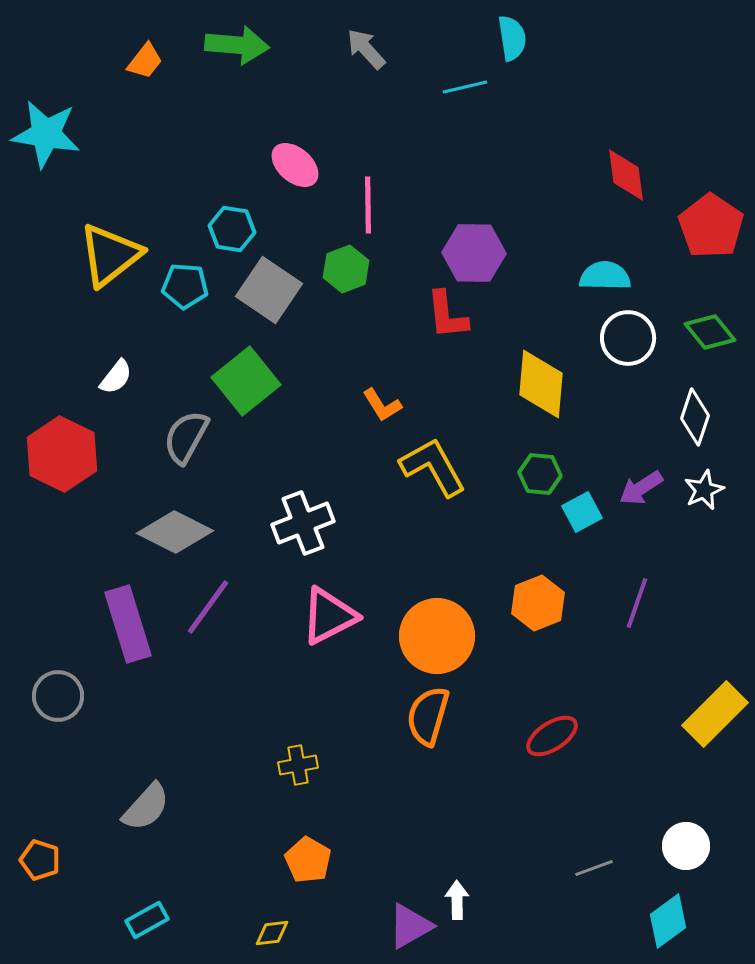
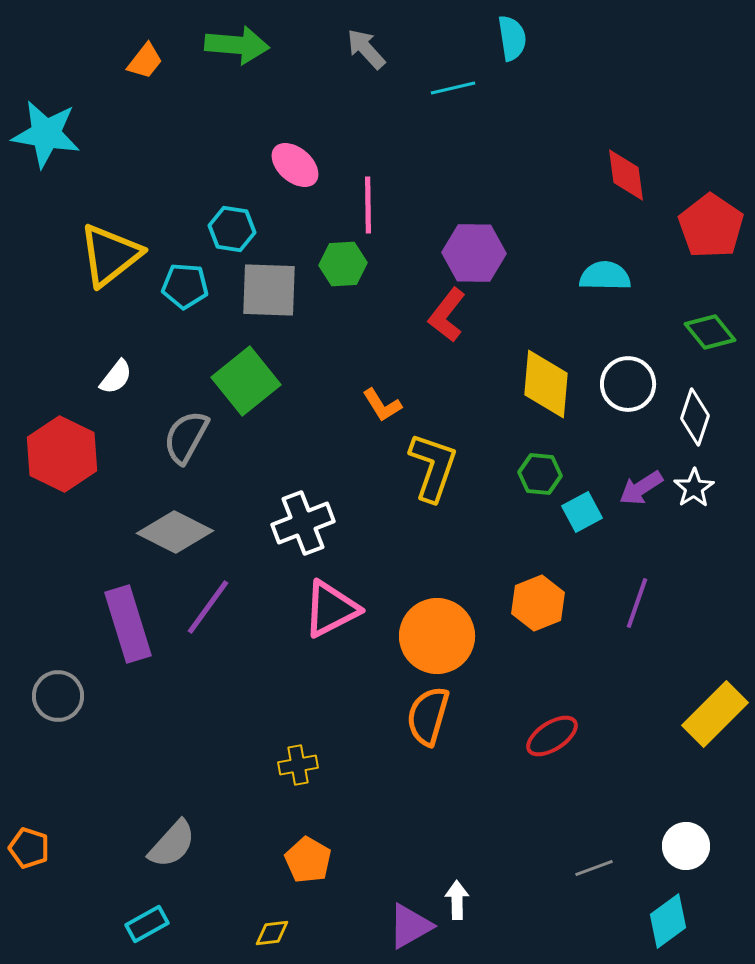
cyan line at (465, 87): moved 12 px left, 1 px down
green hexagon at (346, 269): moved 3 px left, 5 px up; rotated 18 degrees clockwise
gray square at (269, 290): rotated 32 degrees counterclockwise
red L-shape at (447, 315): rotated 44 degrees clockwise
white circle at (628, 338): moved 46 px down
yellow diamond at (541, 384): moved 5 px right
yellow L-shape at (433, 467): rotated 48 degrees clockwise
white star at (704, 490): moved 10 px left, 2 px up; rotated 9 degrees counterclockwise
pink triangle at (329, 616): moved 2 px right, 7 px up
gray semicircle at (146, 807): moved 26 px right, 37 px down
orange pentagon at (40, 860): moved 11 px left, 12 px up
cyan rectangle at (147, 920): moved 4 px down
